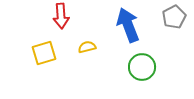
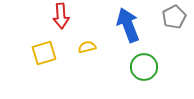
green circle: moved 2 px right
